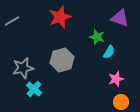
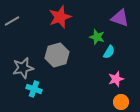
gray hexagon: moved 5 px left, 5 px up
cyan cross: rotated 21 degrees counterclockwise
